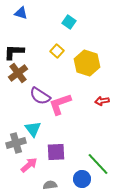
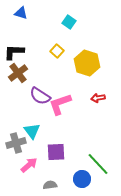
red arrow: moved 4 px left, 3 px up
cyan triangle: moved 1 px left, 2 px down
